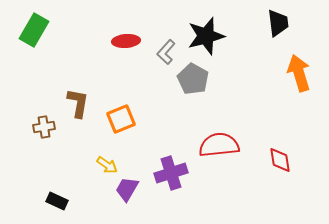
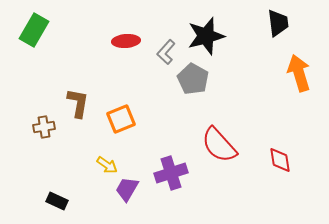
red semicircle: rotated 126 degrees counterclockwise
